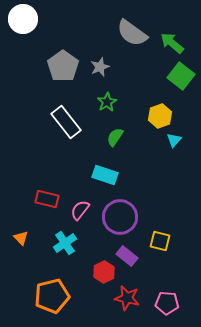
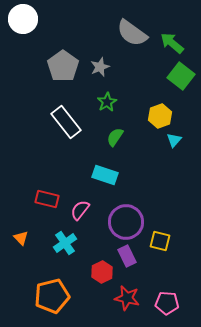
purple circle: moved 6 px right, 5 px down
purple rectangle: rotated 25 degrees clockwise
red hexagon: moved 2 px left
